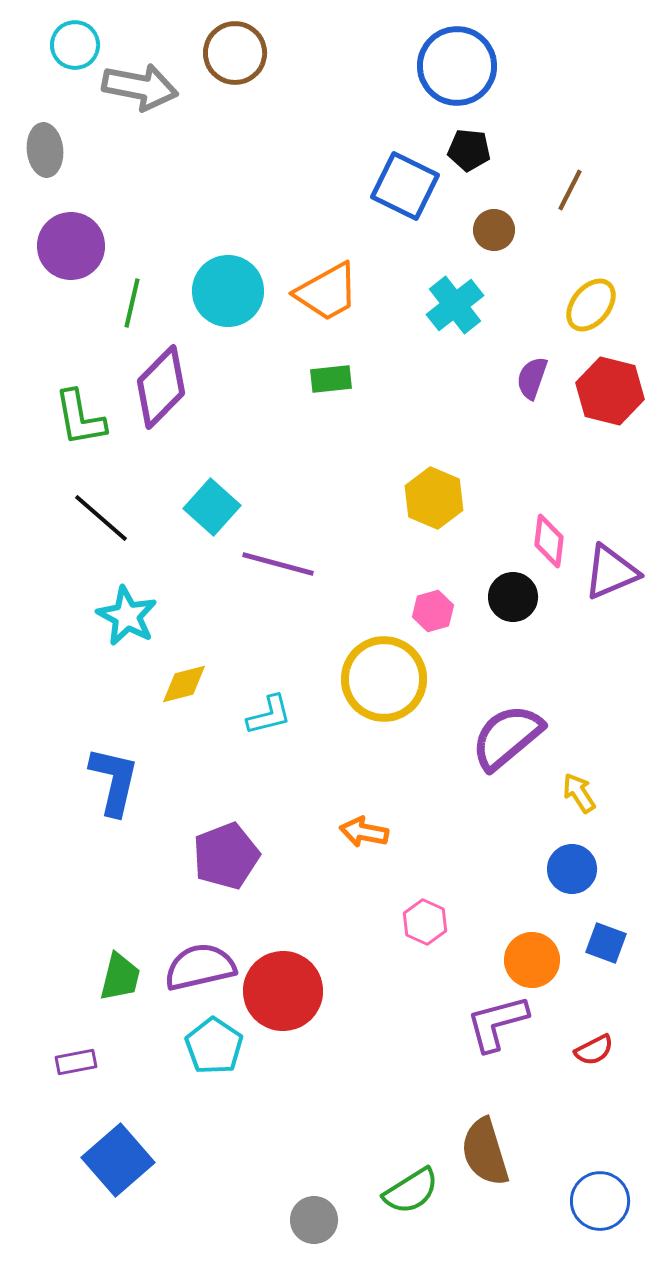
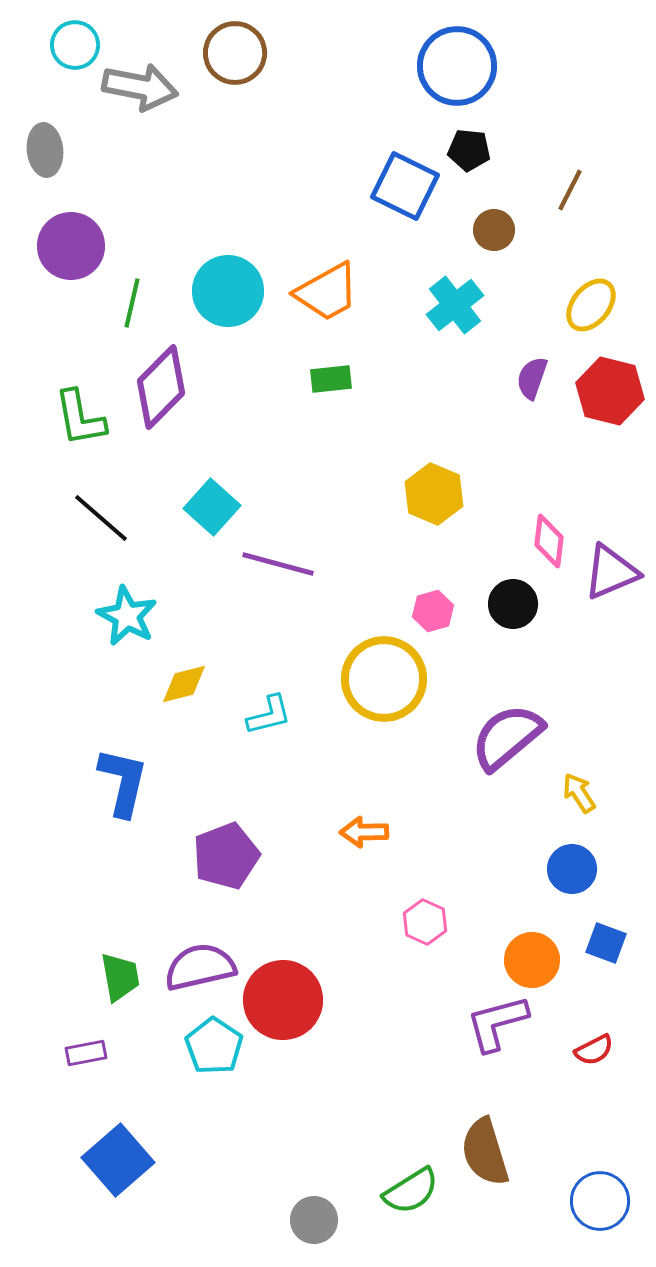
yellow hexagon at (434, 498): moved 4 px up
black circle at (513, 597): moved 7 px down
blue L-shape at (114, 781): moved 9 px right, 1 px down
orange arrow at (364, 832): rotated 12 degrees counterclockwise
green trapezoid at (120, 977): rotated 24 degrees counterclockwise
red circle at (283, 991): moved 9 px down
purple rectangle at (76, 1062): moved 10 px right, 9 px up
